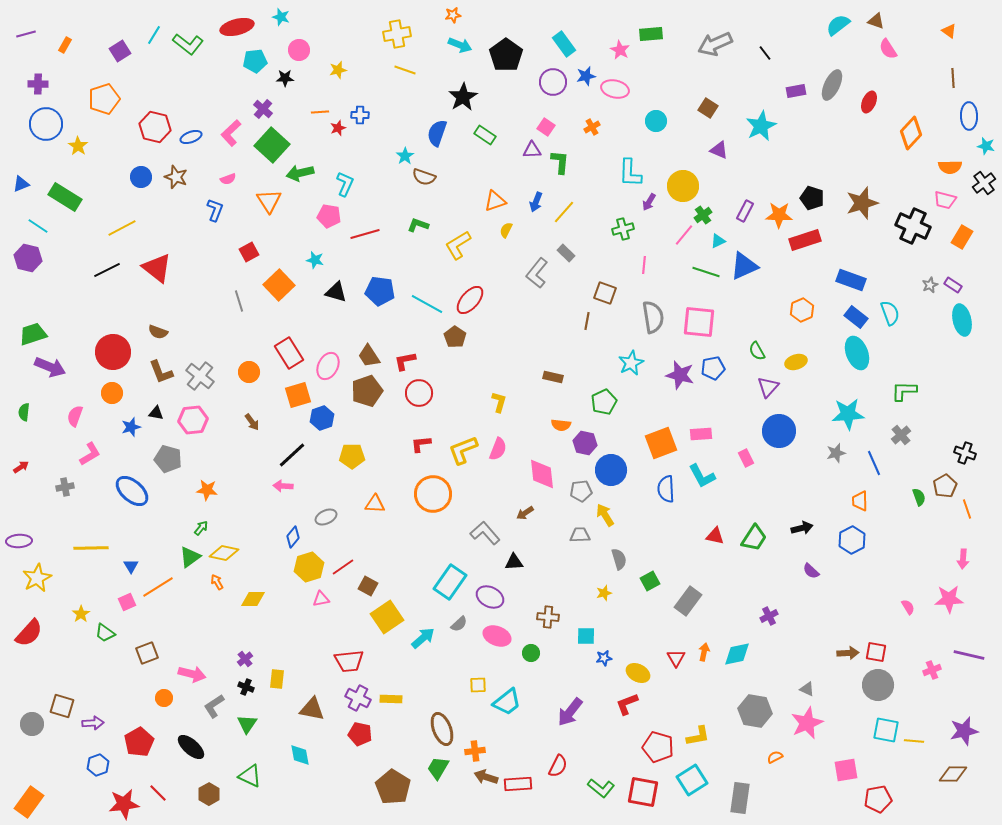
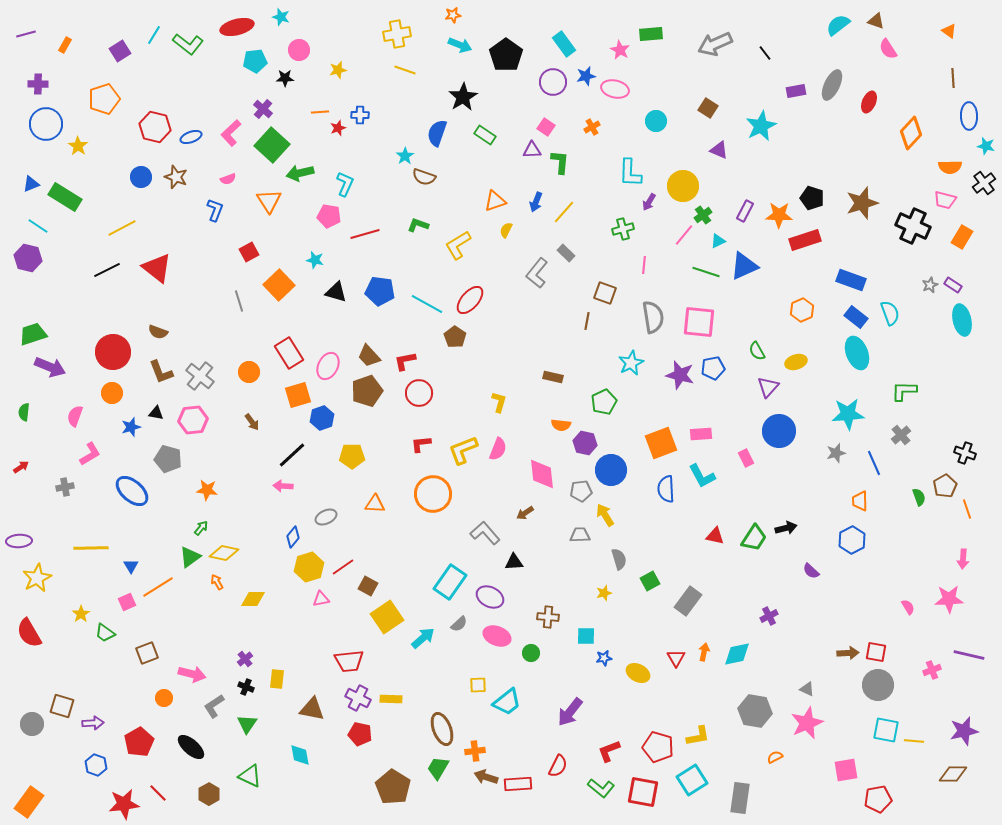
blue triangle at (21, 184): moved 10 px right
brown trapezoid at (369, 356): rotated 10 degrees counterclockwise
black arrow at (802, 528): moved 16 px left
red semicircle at (29, 633): rotated 108 degrees clockwise
red L-shape at (627, 704): moved 18 px left, 47 px down
blue hexagon at (98, 765): moved 2 px left; rotated 20 degrees counterclockwise
